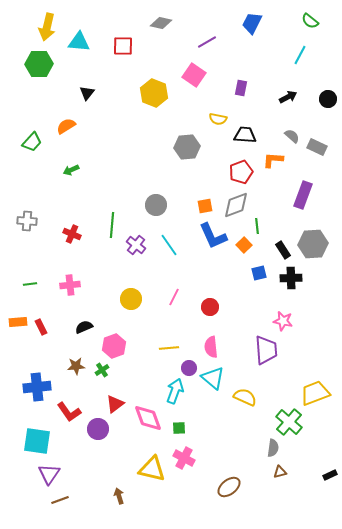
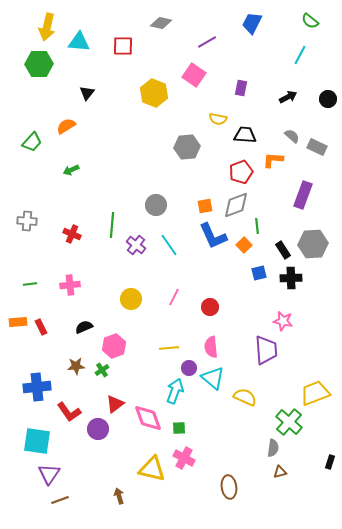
black rectangle at (330, 475): moved 13 px up; rotated 48 degrees counterclockwise
brown ellipse at (229, 487): rotated 60 degrees counterclockwise
